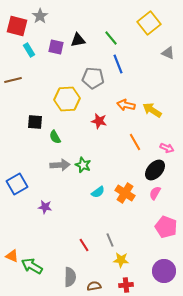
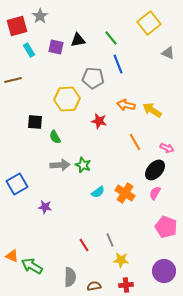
red square: rotated 30 degrees counterclockwise
